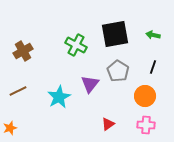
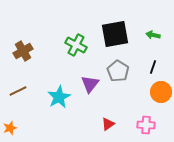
orange circle: moved 16 px right, 4 px up
